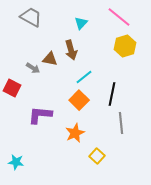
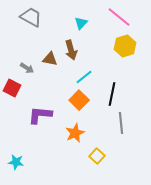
gray arrow: moved 6 px left
